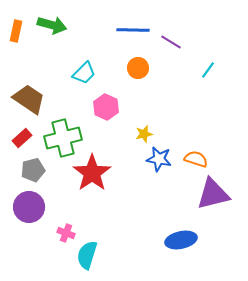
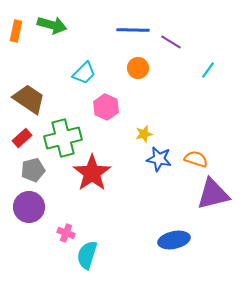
blue ellipse: moved 7 px left
